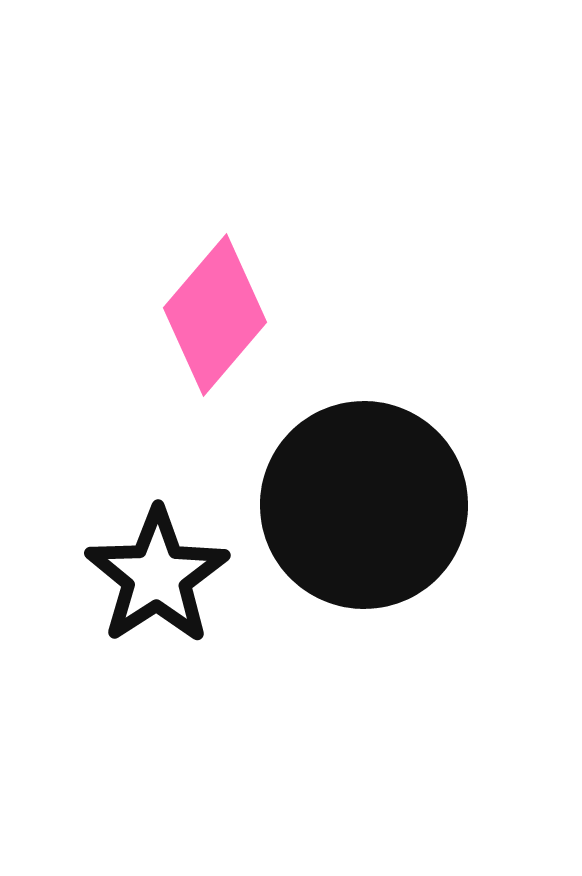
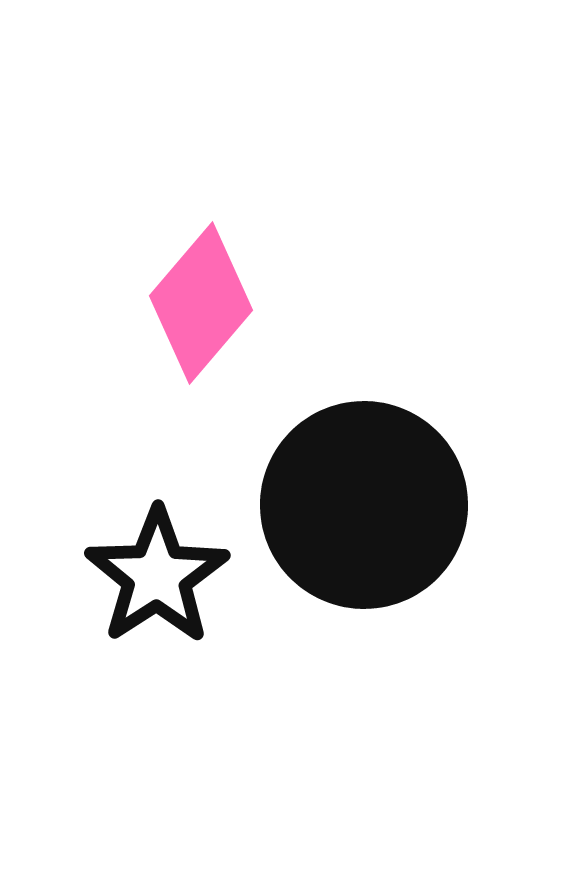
pink diamond: moved 14 px left, 12 px up
